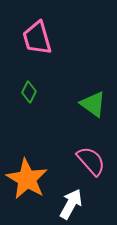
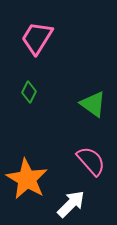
pink trapezoid: rotated 48 degrees clockwise
white arrow: rotated 16 degrees clockwise
